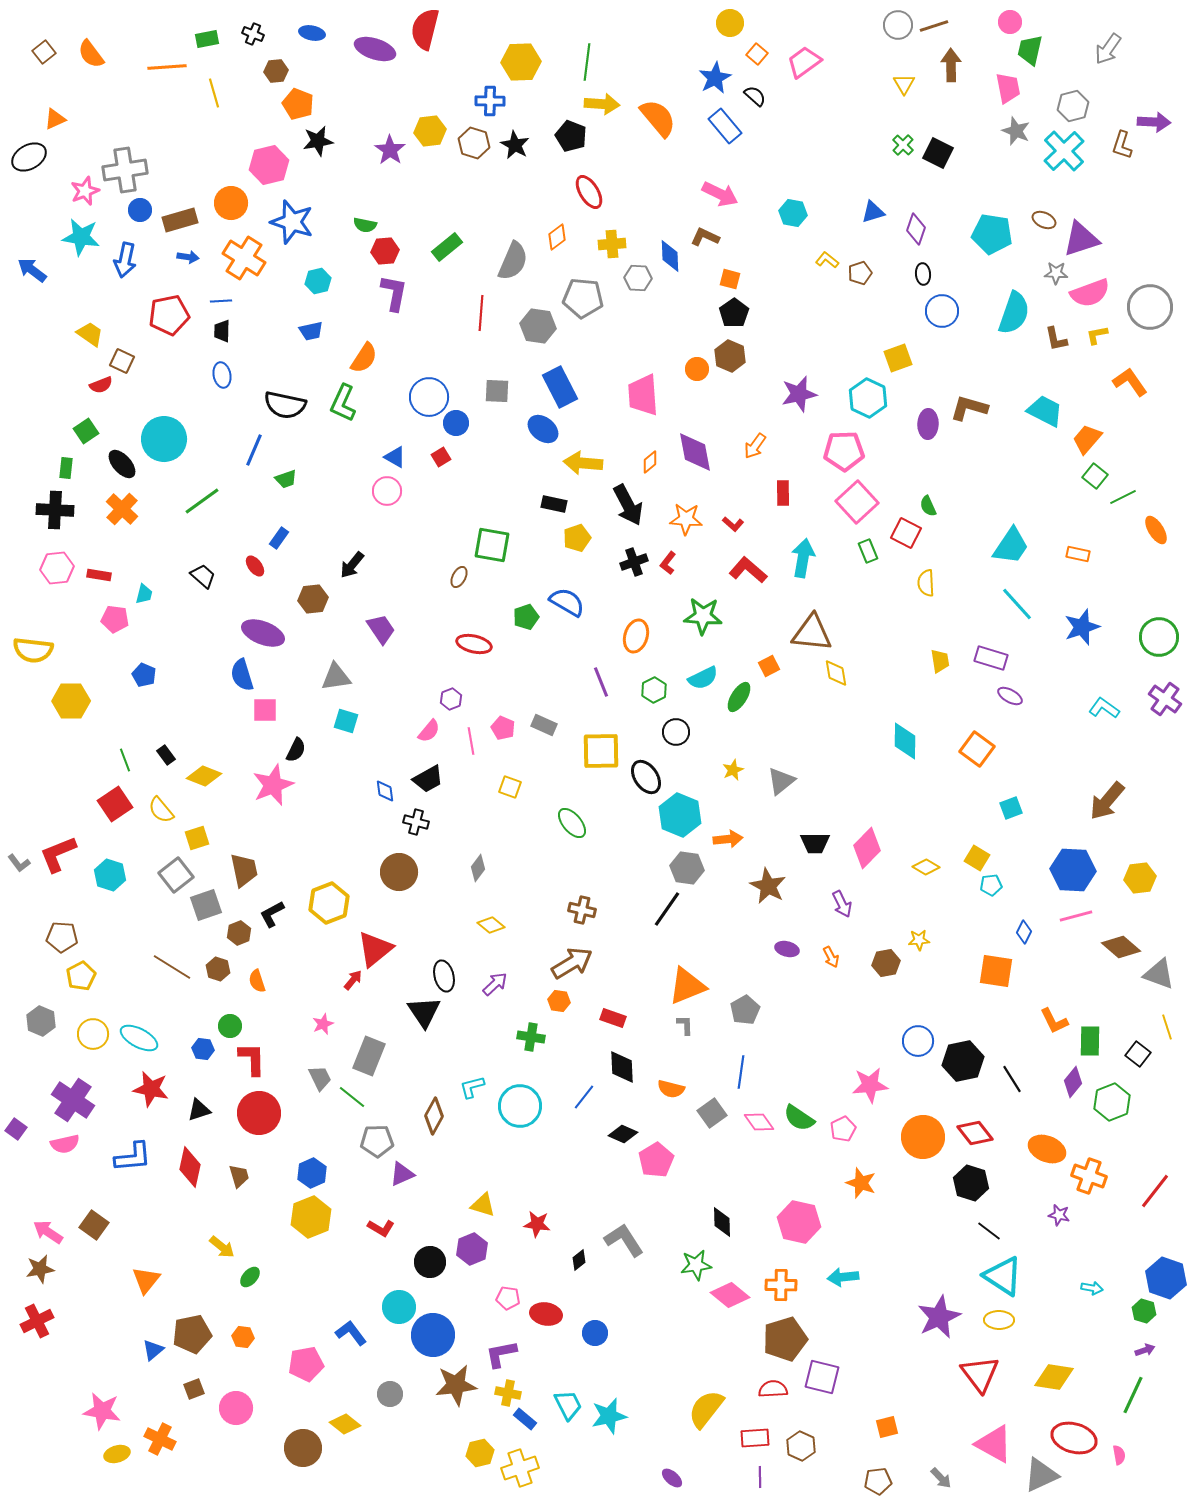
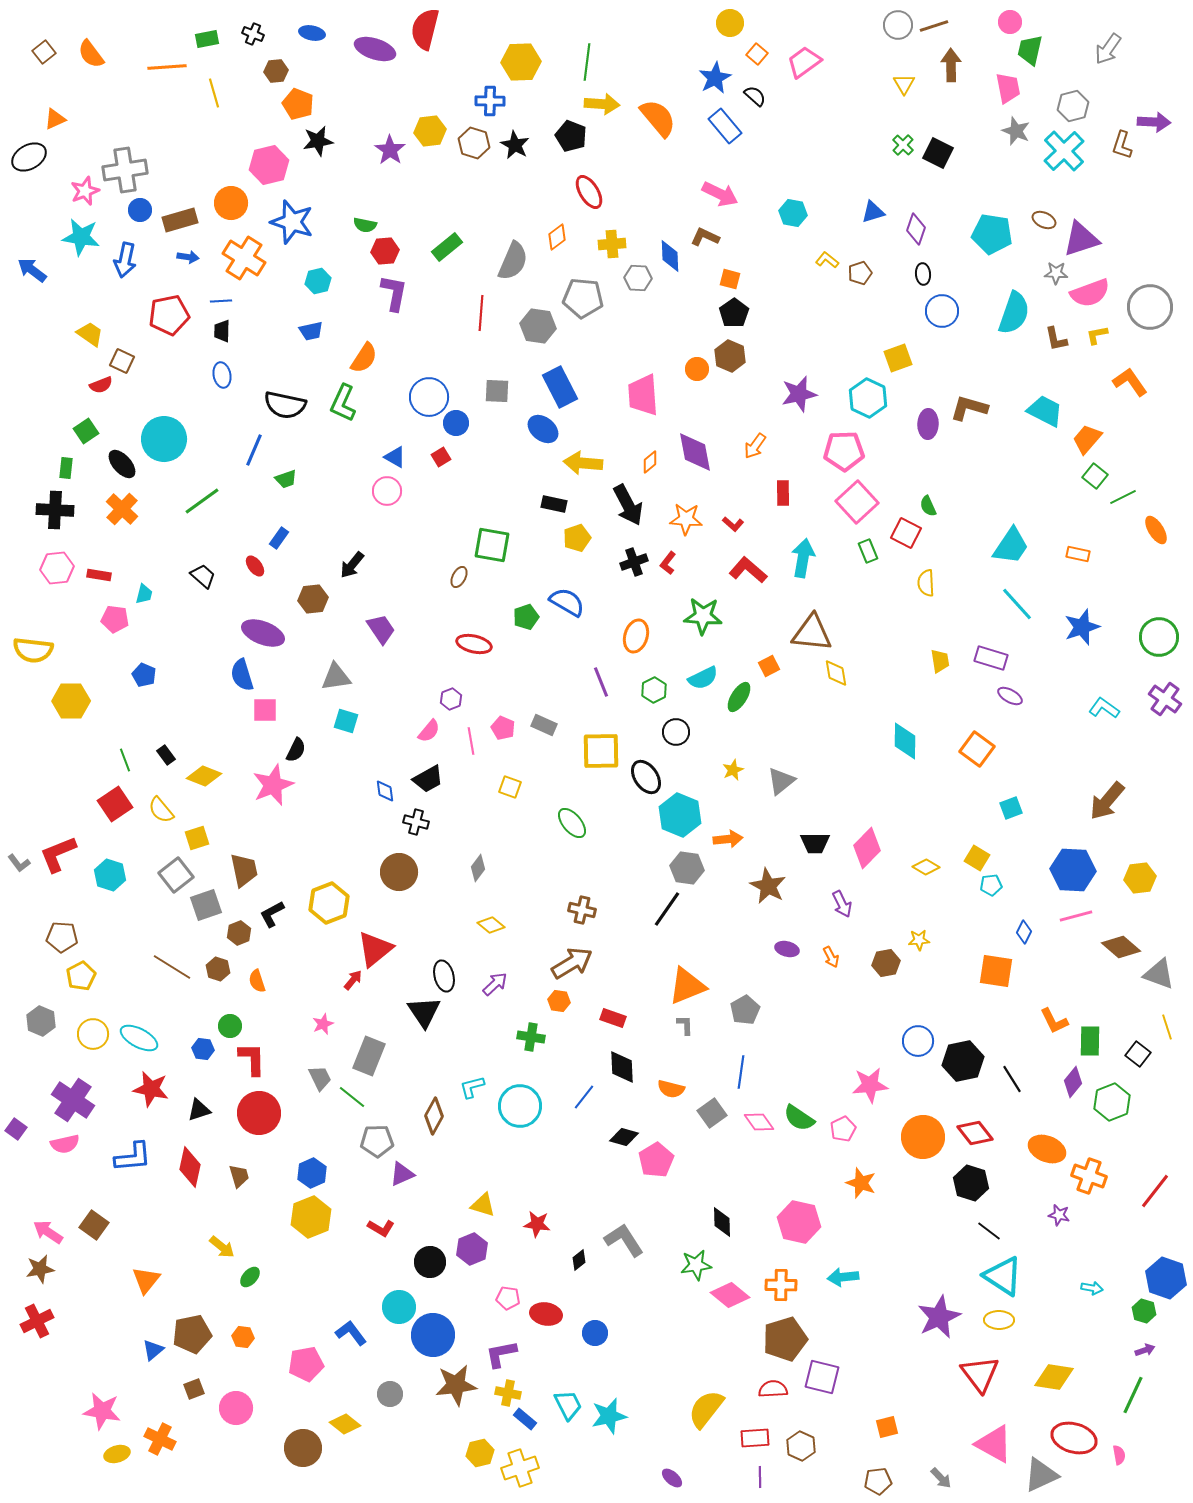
black diamond at (623, 1134): moved 1 px right, 3 px down; rotated 8 degrees counterclockwise
